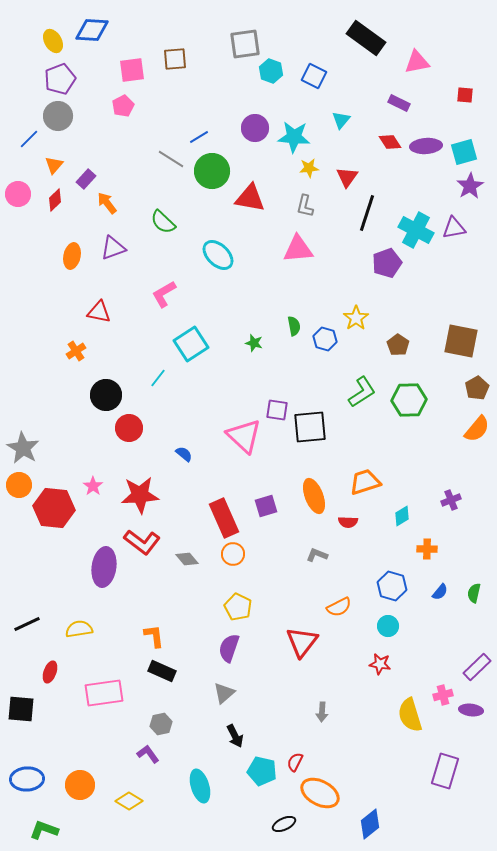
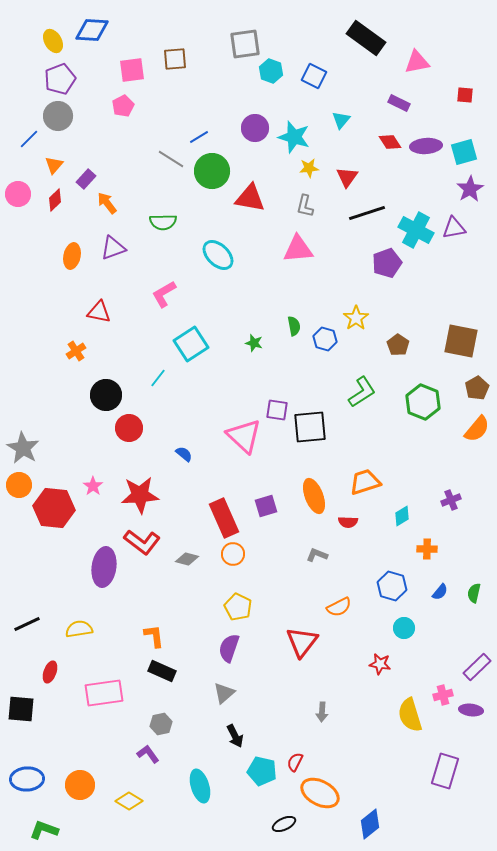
cyan star at (294, 137): rotated 12 degrees clockwise
purple star at (470, 186): moved 3 px down
black line at (367, 213): rotated 54 degrees clockwise
green semicircle at (163, 222): rotated 44 degrees counterclockwise
green hexagon at (409, 400): moved 14 px right, 2 px down; rotated 24 degrees clockwise
gray diamond at (187, 559): rotated 35 degrees counterclockwise
cyan circle at (388, 626): moved 16 px right, 2 px down
